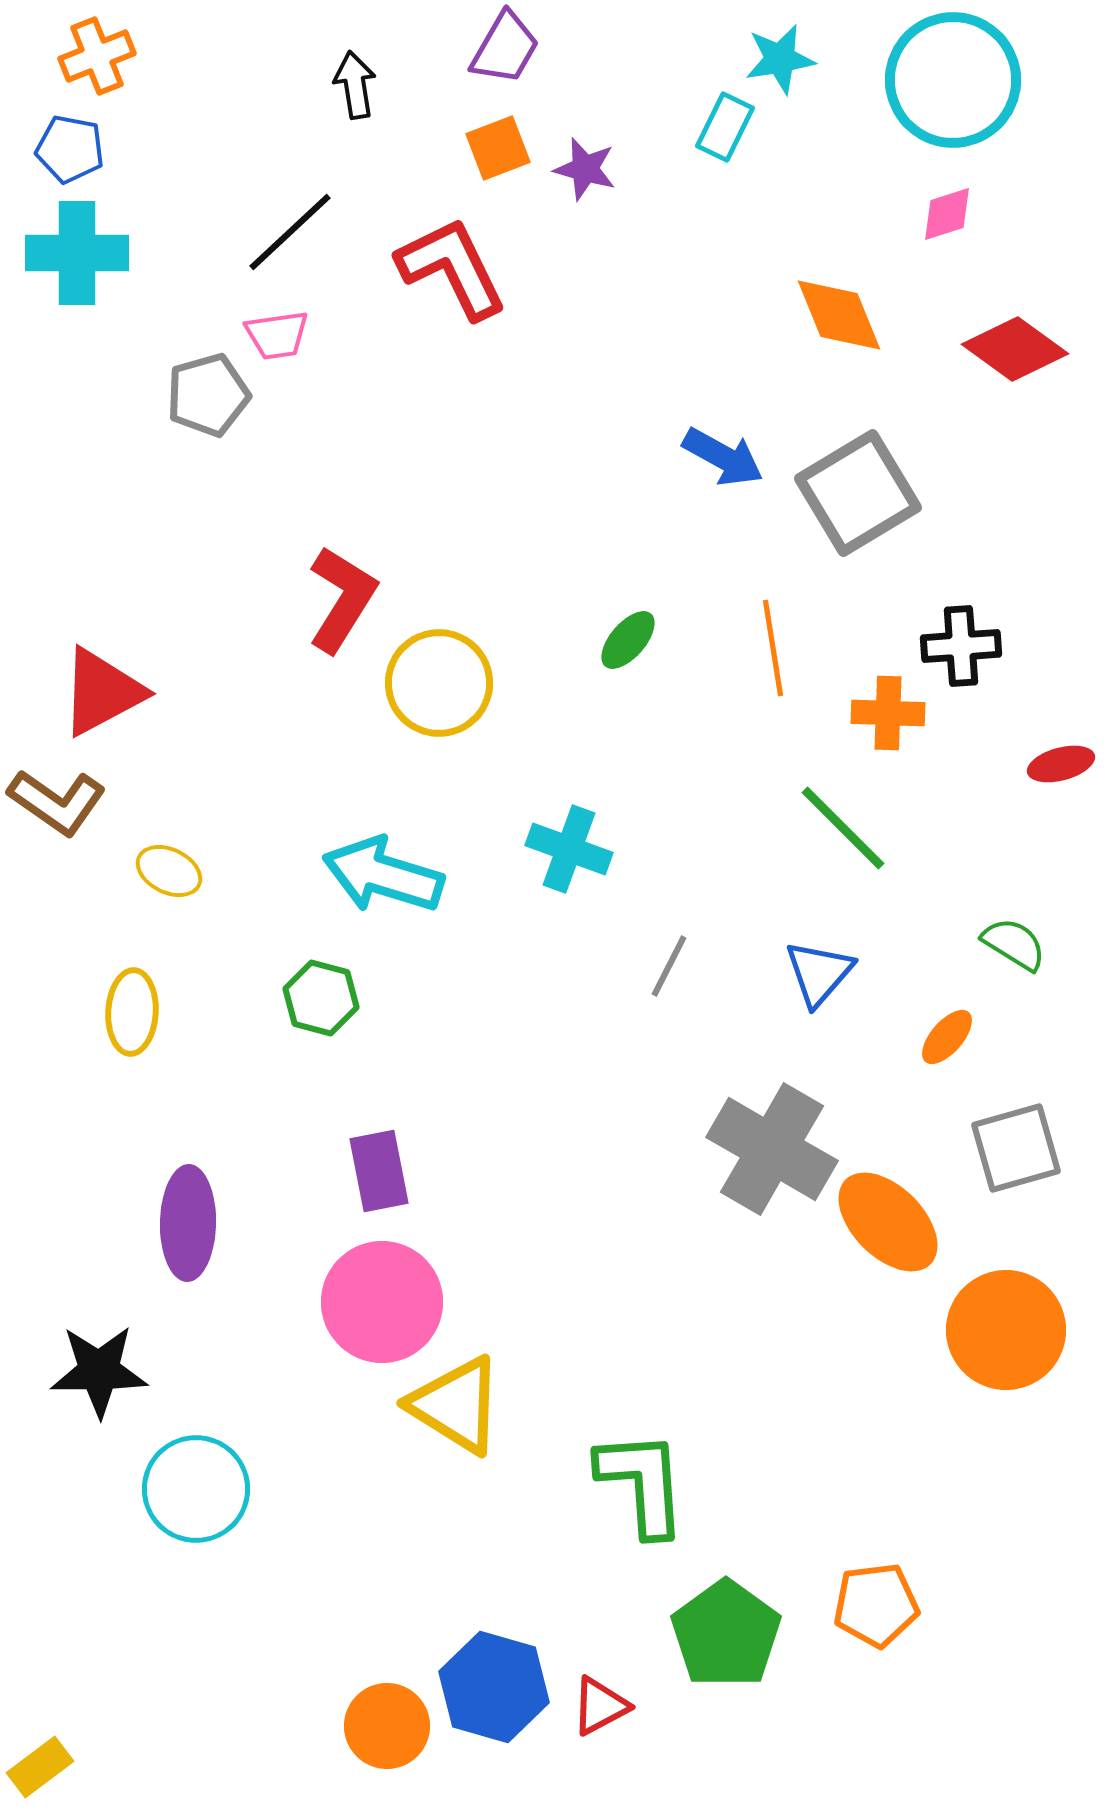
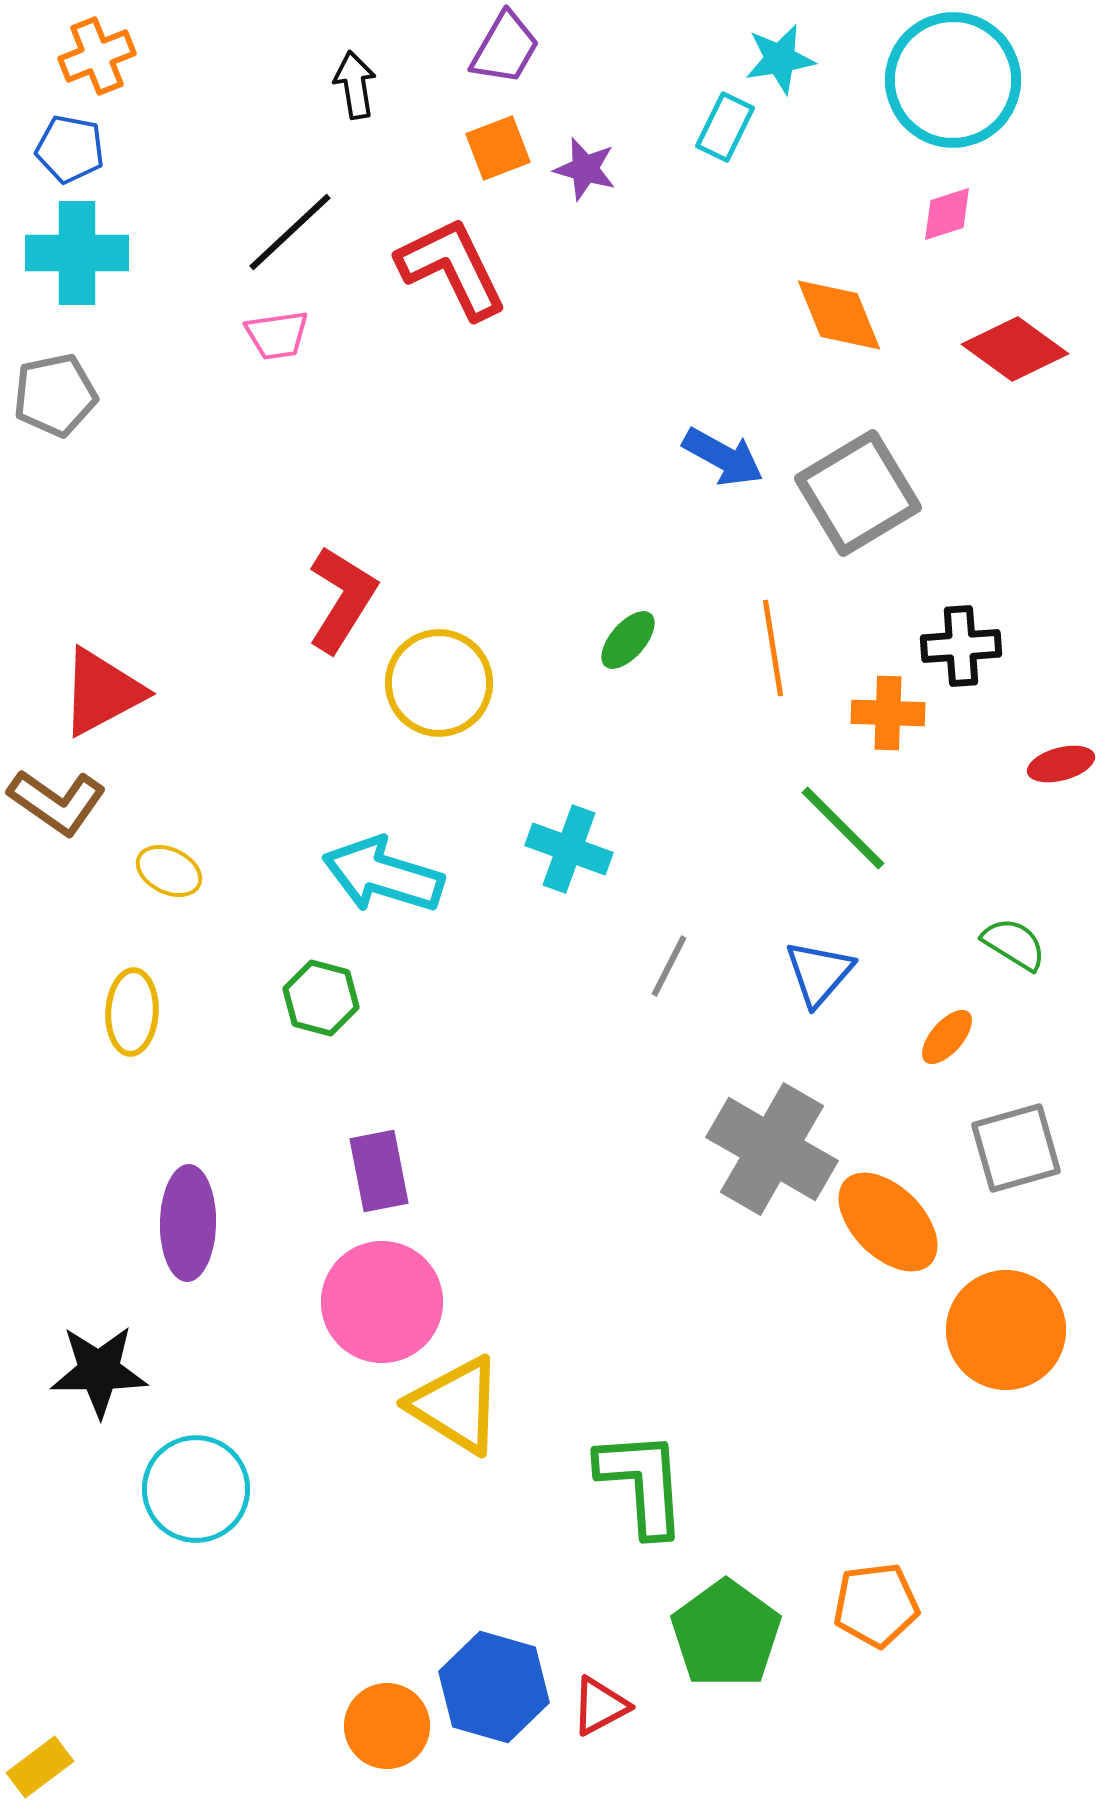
gray pentagon at (208, 395): moved 153 px left; rotated 4 degrees clockwise
